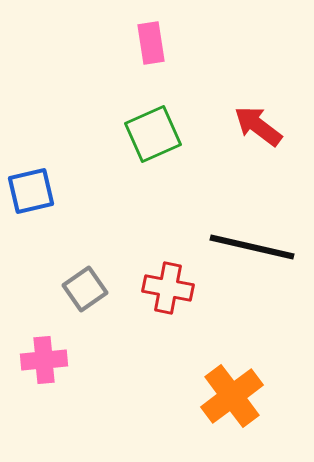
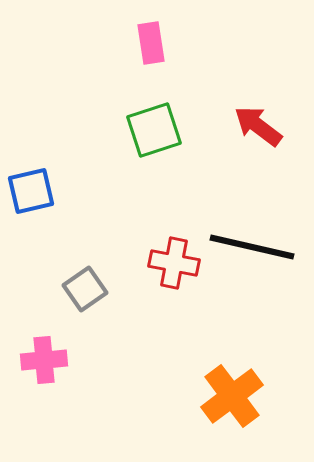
green square: moved 1 px right, 4 px up; rotated 6 degrees clockwise
red cross: moved 6 px right, 25 px up
